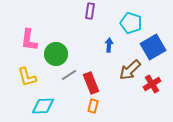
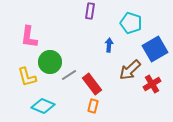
pink L-shape: moved 3 px up
blue square: moved 2 px right, 2 px down
green circle: moved 6 px left, 8 px down
red rectangle: moved 1 px right, 1 px down; rotated 15 degrees counterclockwise
cyan diamond: rotated 25 degrees clockwise
